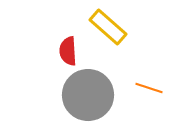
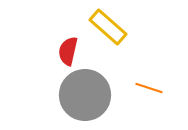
red semicircle: rotated 16 degrees clockwise
gray circle: moved 3 px left
